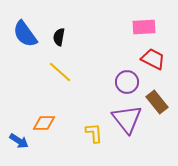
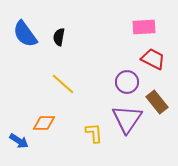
yellow line: moved 3 px right, 12 px down
purple triangle: rotated 12 degrees clockwise
